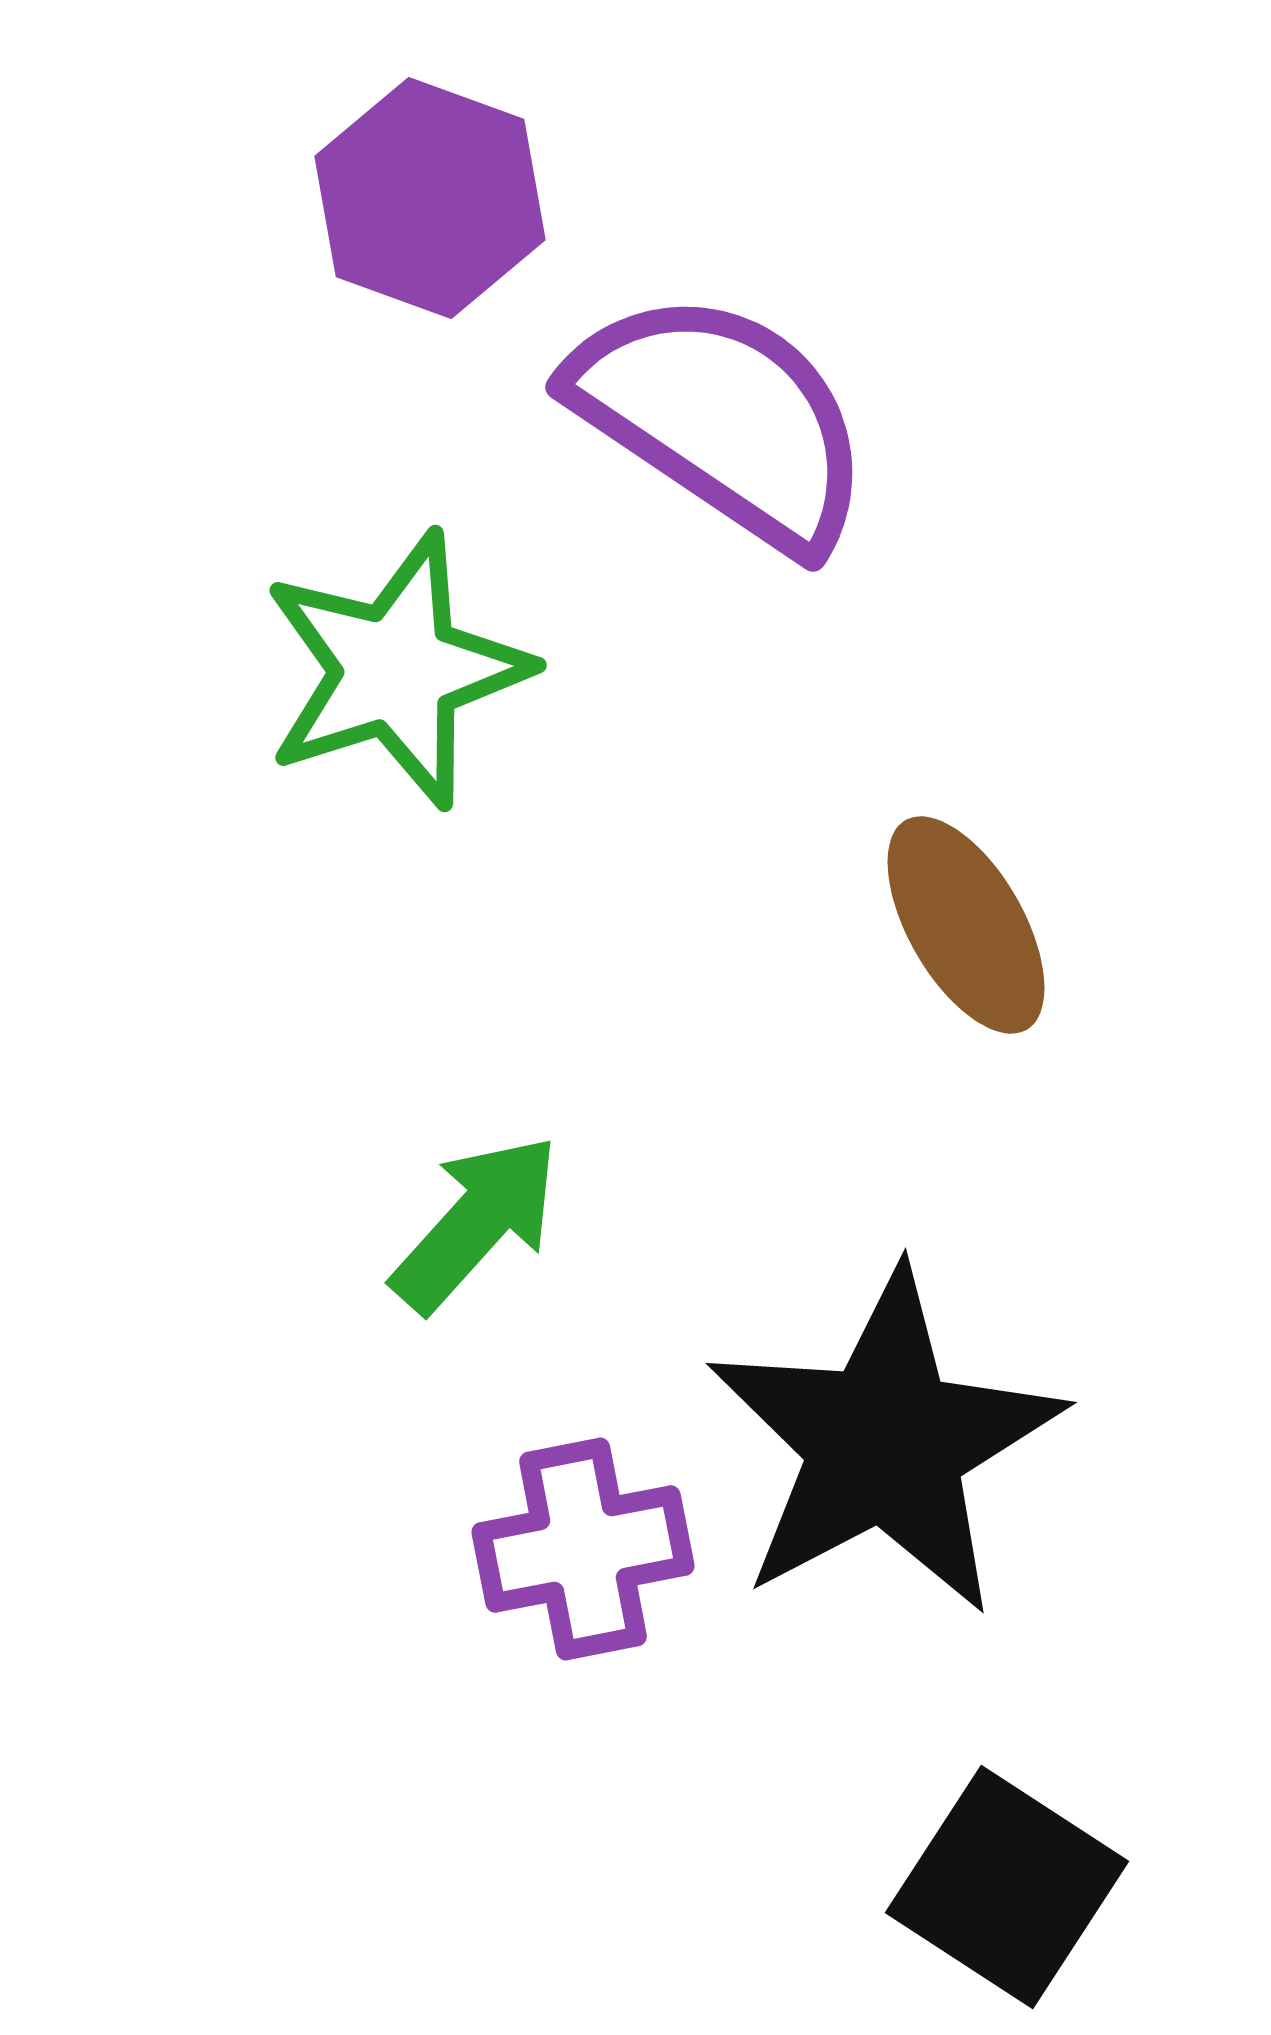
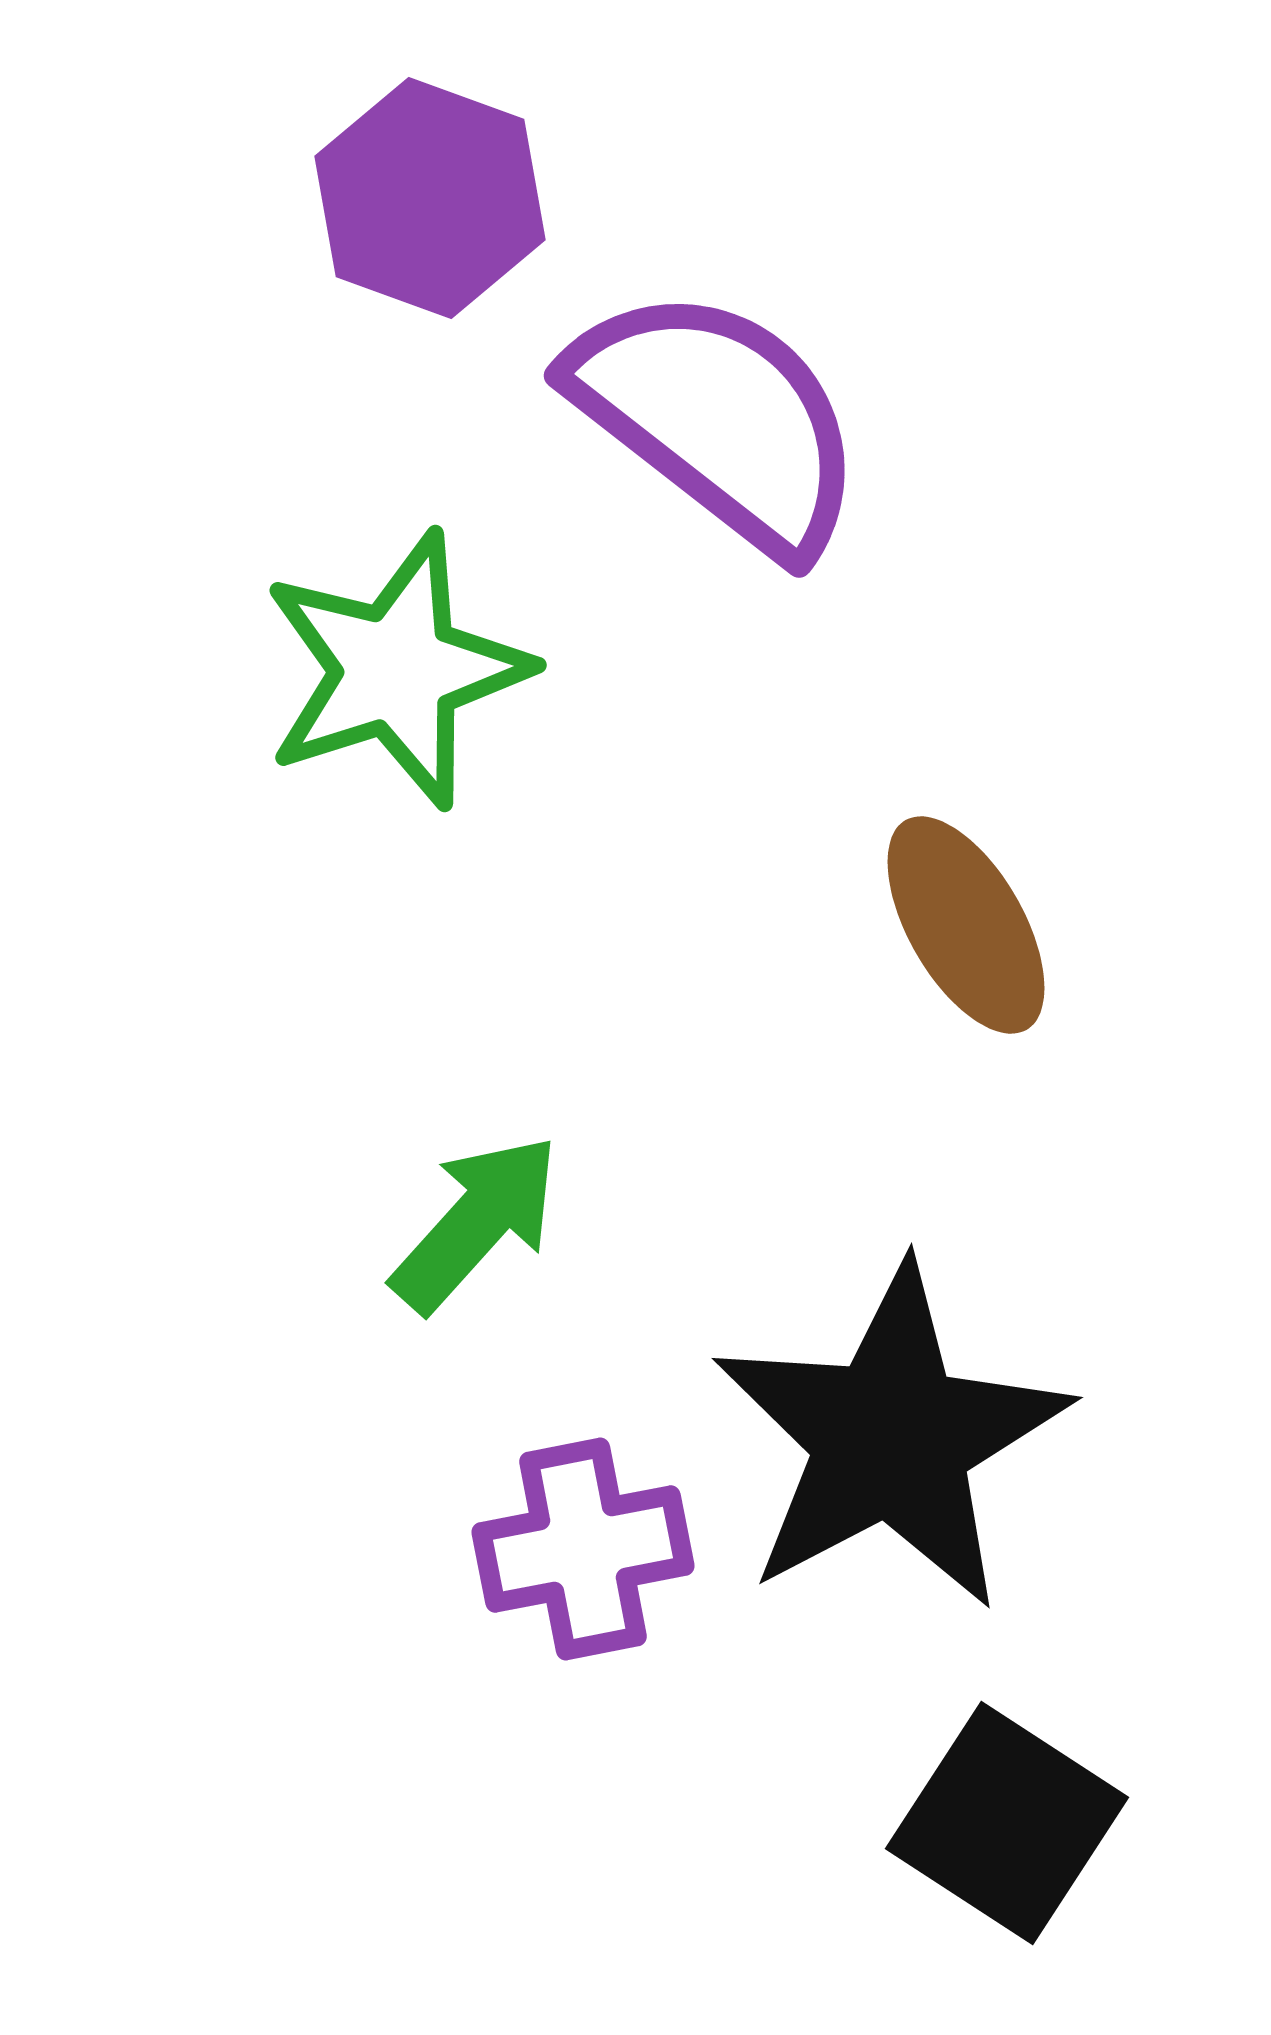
purple semicircle: moved 4 px left; rotated 4 degrees clockwise
black star: moved 6 px right, 5 px up
black square: moved 64 px up
